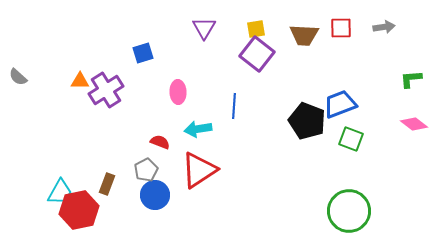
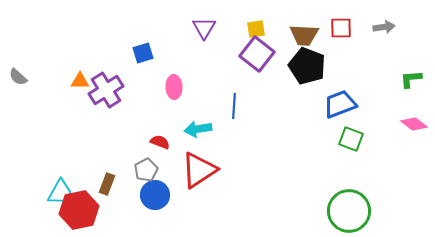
pink ellipse: moved 4 px left, 5 px up
black pentagon: moved 55 px up
